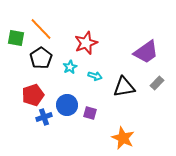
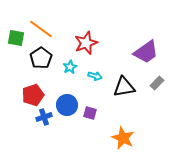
orange line: rotated 10 degrees counterclockwise
